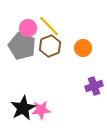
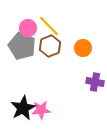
purple cross: moved 1 px right, 4 px up; rotated 30 degrees clockwise
